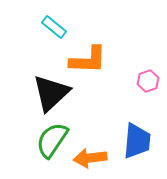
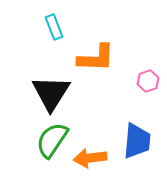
cyan rectangle: rotated 30 degrees clockwise
orange L-shape: moved 8 px right, 2 px up
black triangle: rotated 15 degrees counterclockwise
